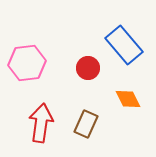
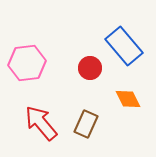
blue rectangle: moved 1 px down
red circle: moved 2 px right
red arrow: rotated 48 degrees counterclockwise
